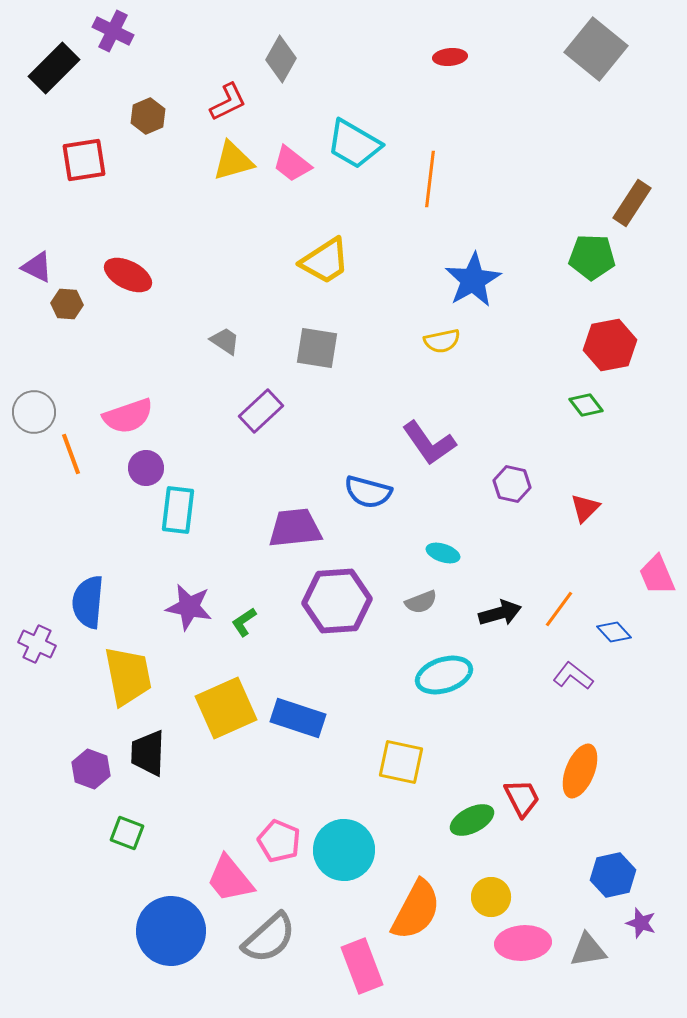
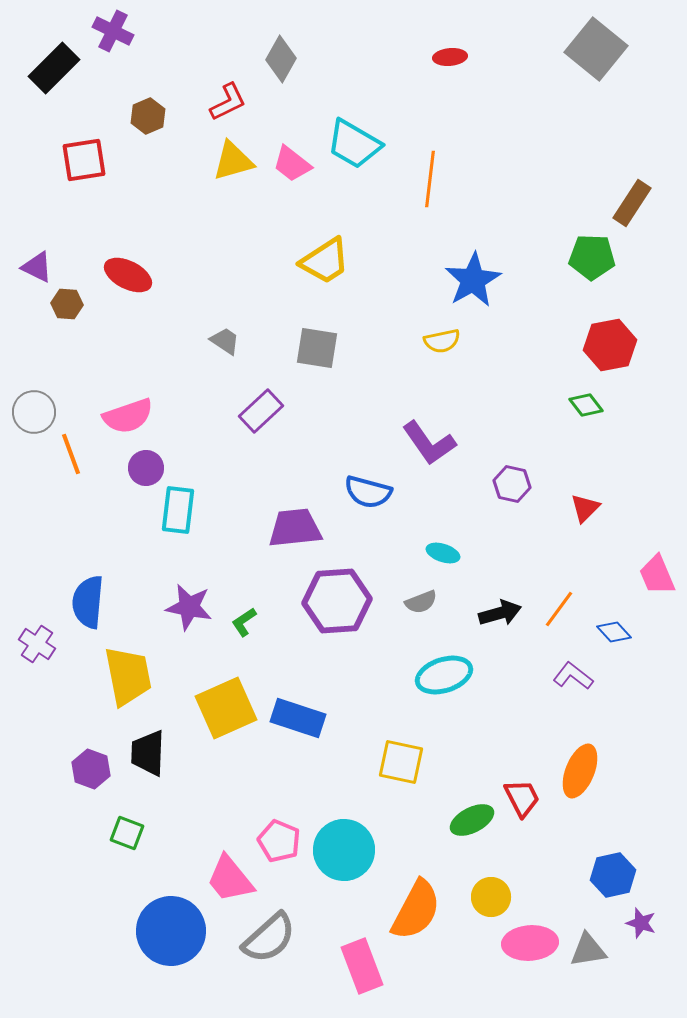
purple cross at (37, 644): rotated 9 degrees clockwise
pink ellipse at (523, 943): moved 7 px right
